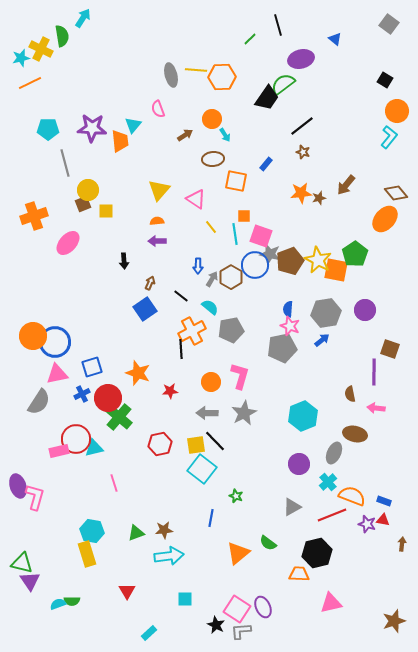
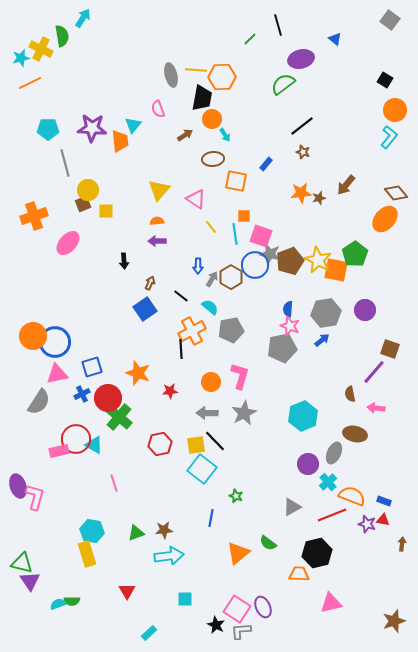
gray square at (389, 24): moved 1 px right, 4 px up
black trapezoid at (267, 98): moved 65 px left; rotated 24 degrees counterclockwise
orange circle at (397, 111): moved 2 px left, 1 px up
purple line at (374, 372): rotated 40 degrees clockwise
cyan triangle at (94, 448): moved 3 px up; rotated 42 degrees clockwise
purple circle at (299, 464): moved 9 px right
